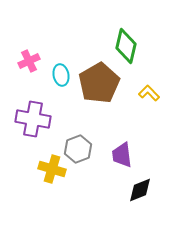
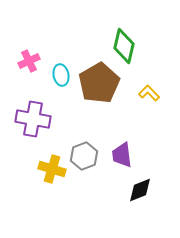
green diamond: moved 2 px left
gray hexagon: moved 6 px right, 7 px down
